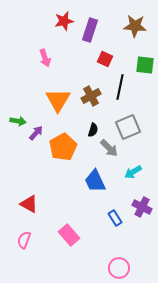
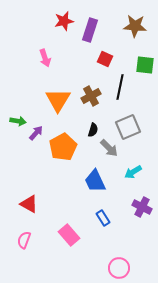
blue rectangle: moved 12 px left
